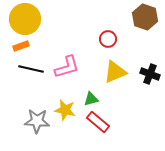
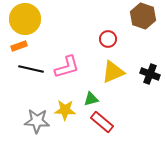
brown hexagon: moved 2 px left, 1 px up
orange rectangle: moved 2 px left
yellow triangle: moved 2 px left
yellow star: rotated 10 degrees counterclockwise
red rectangle: moved 4 px right
